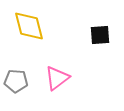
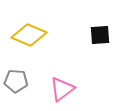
yellow diamond: moved 9 px down; rotated 52 degrees counterclockwise
pink triangle: moved 5 px right, 11 px down
